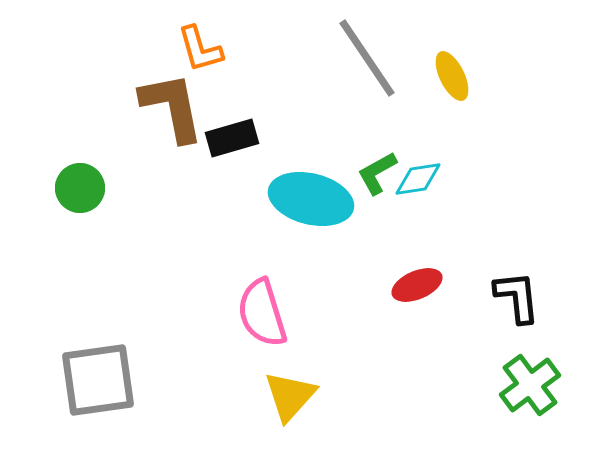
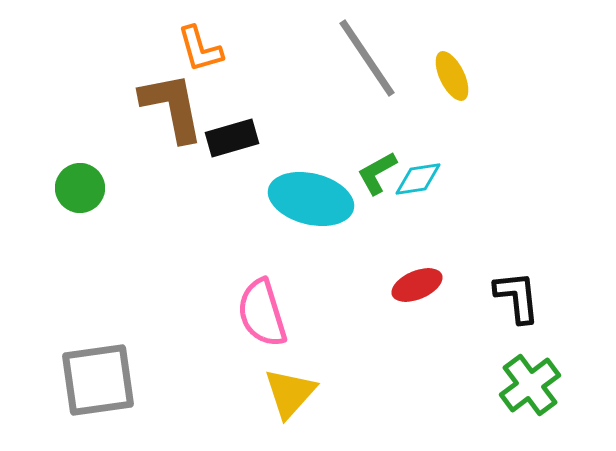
yellow triangle: moved 3 px up
